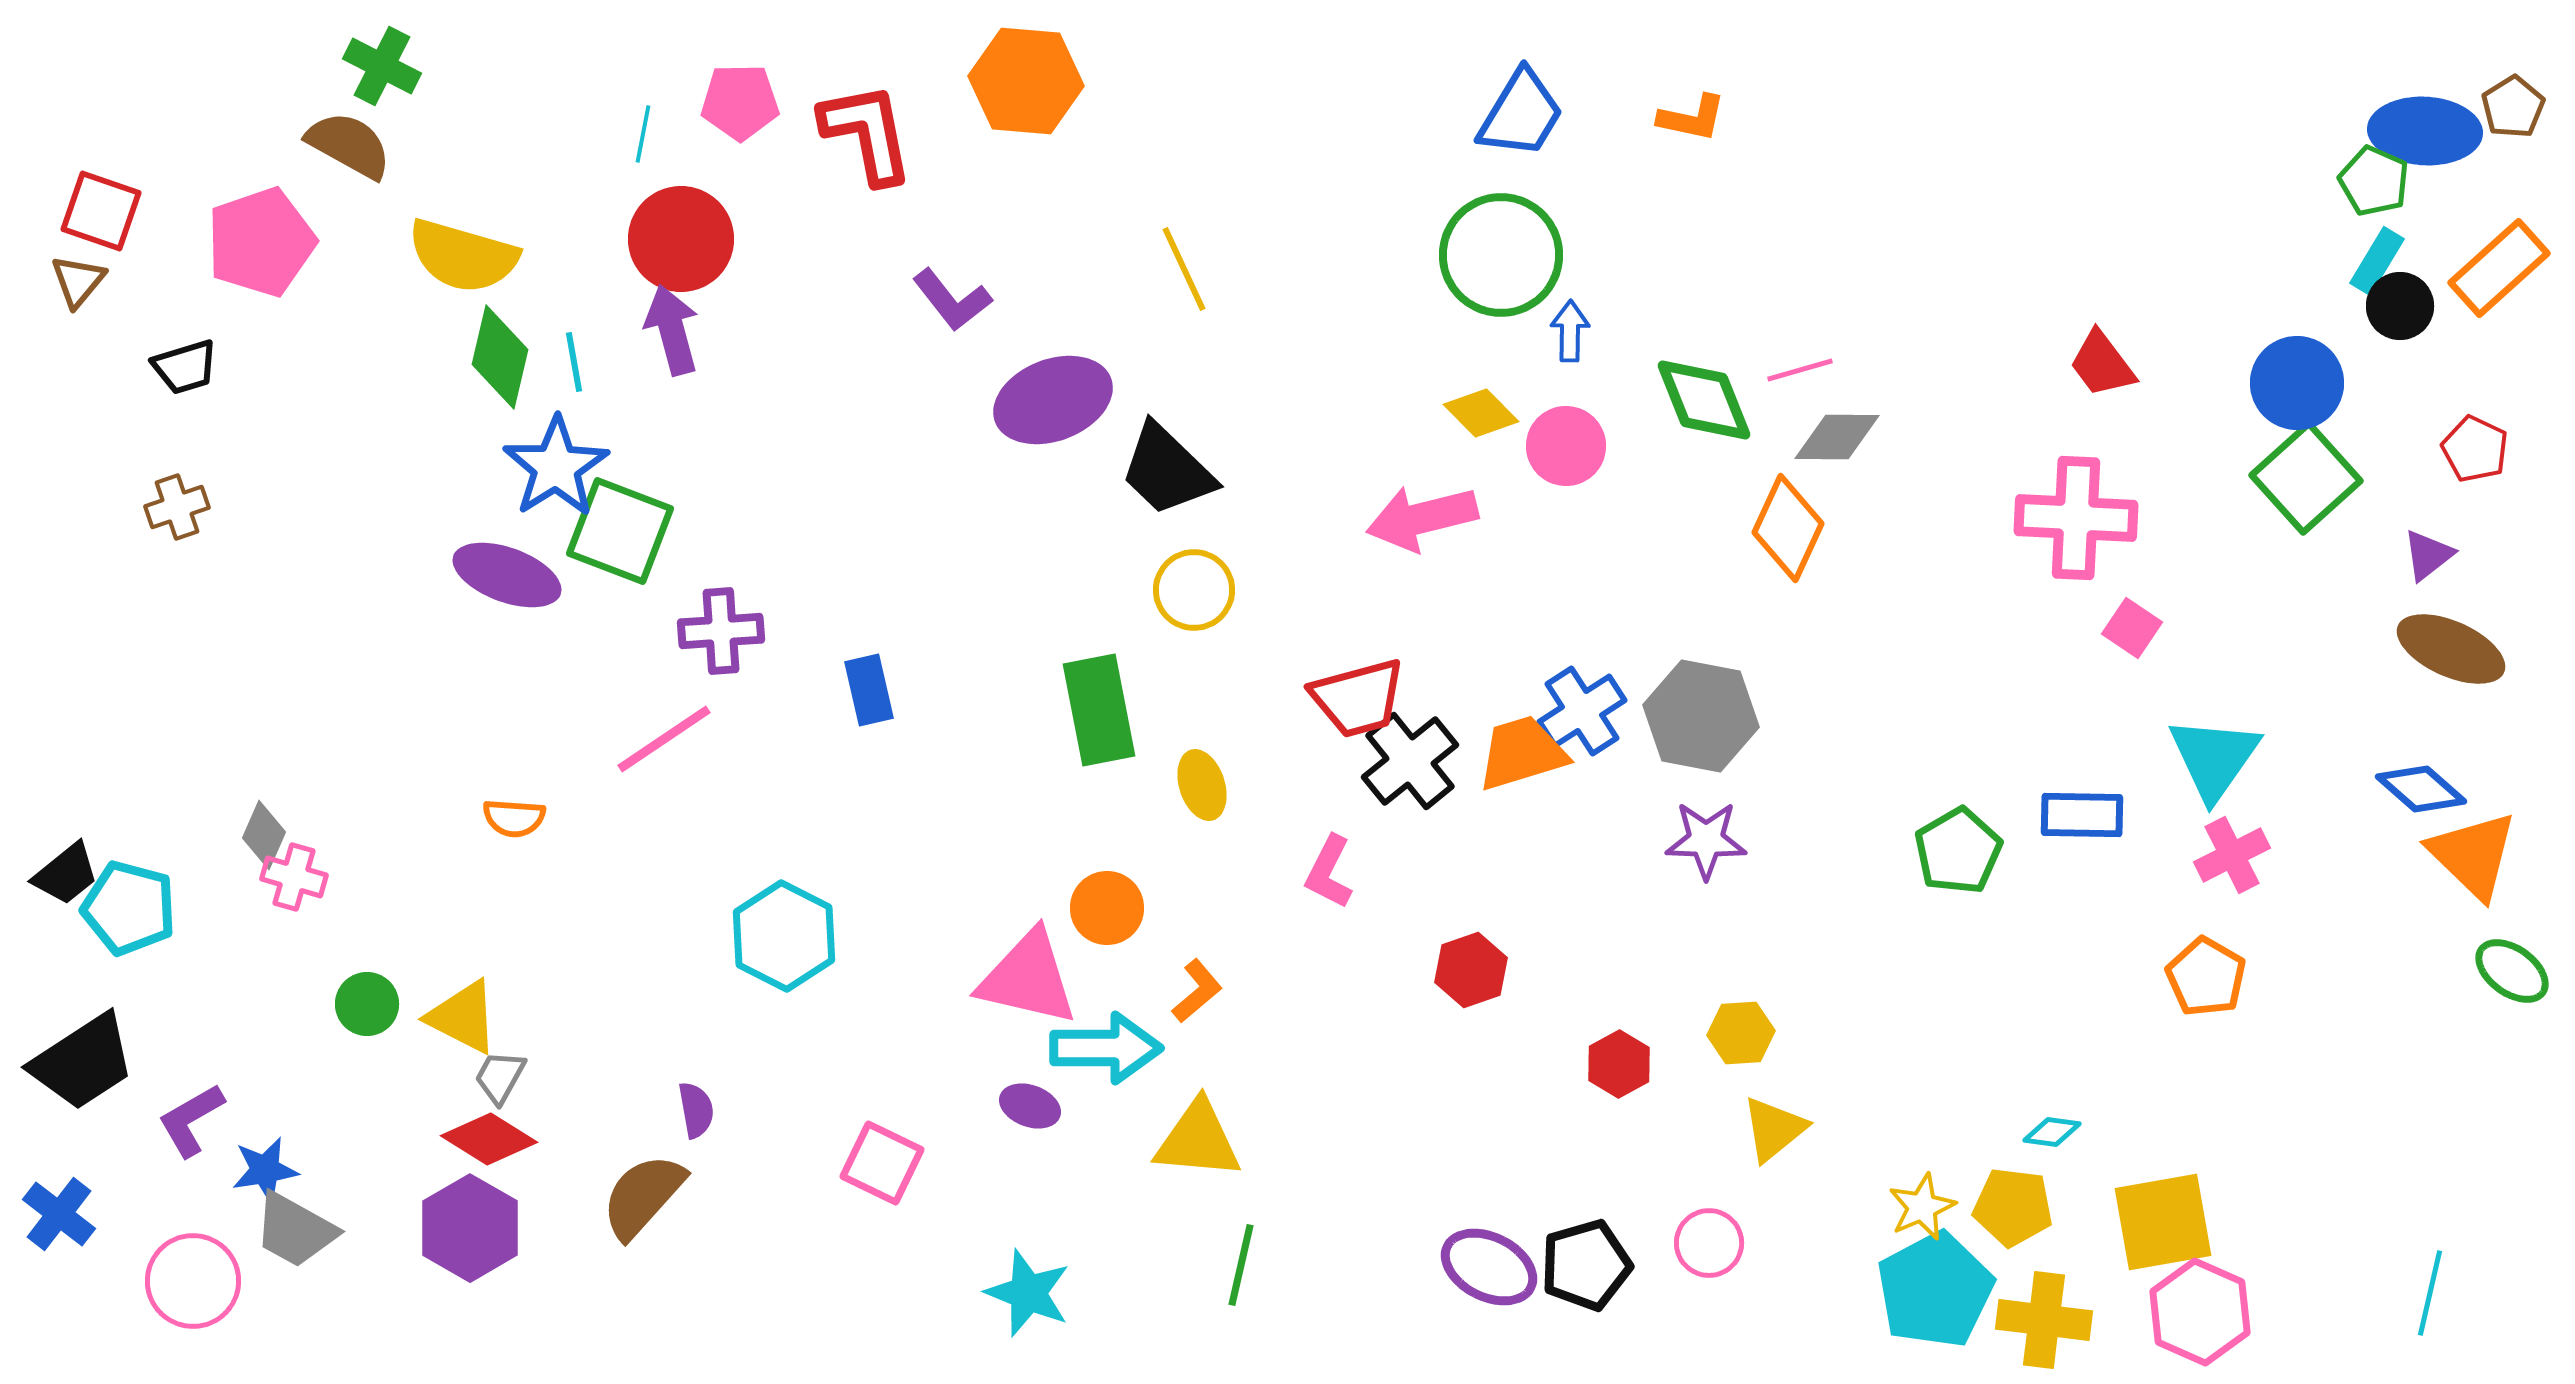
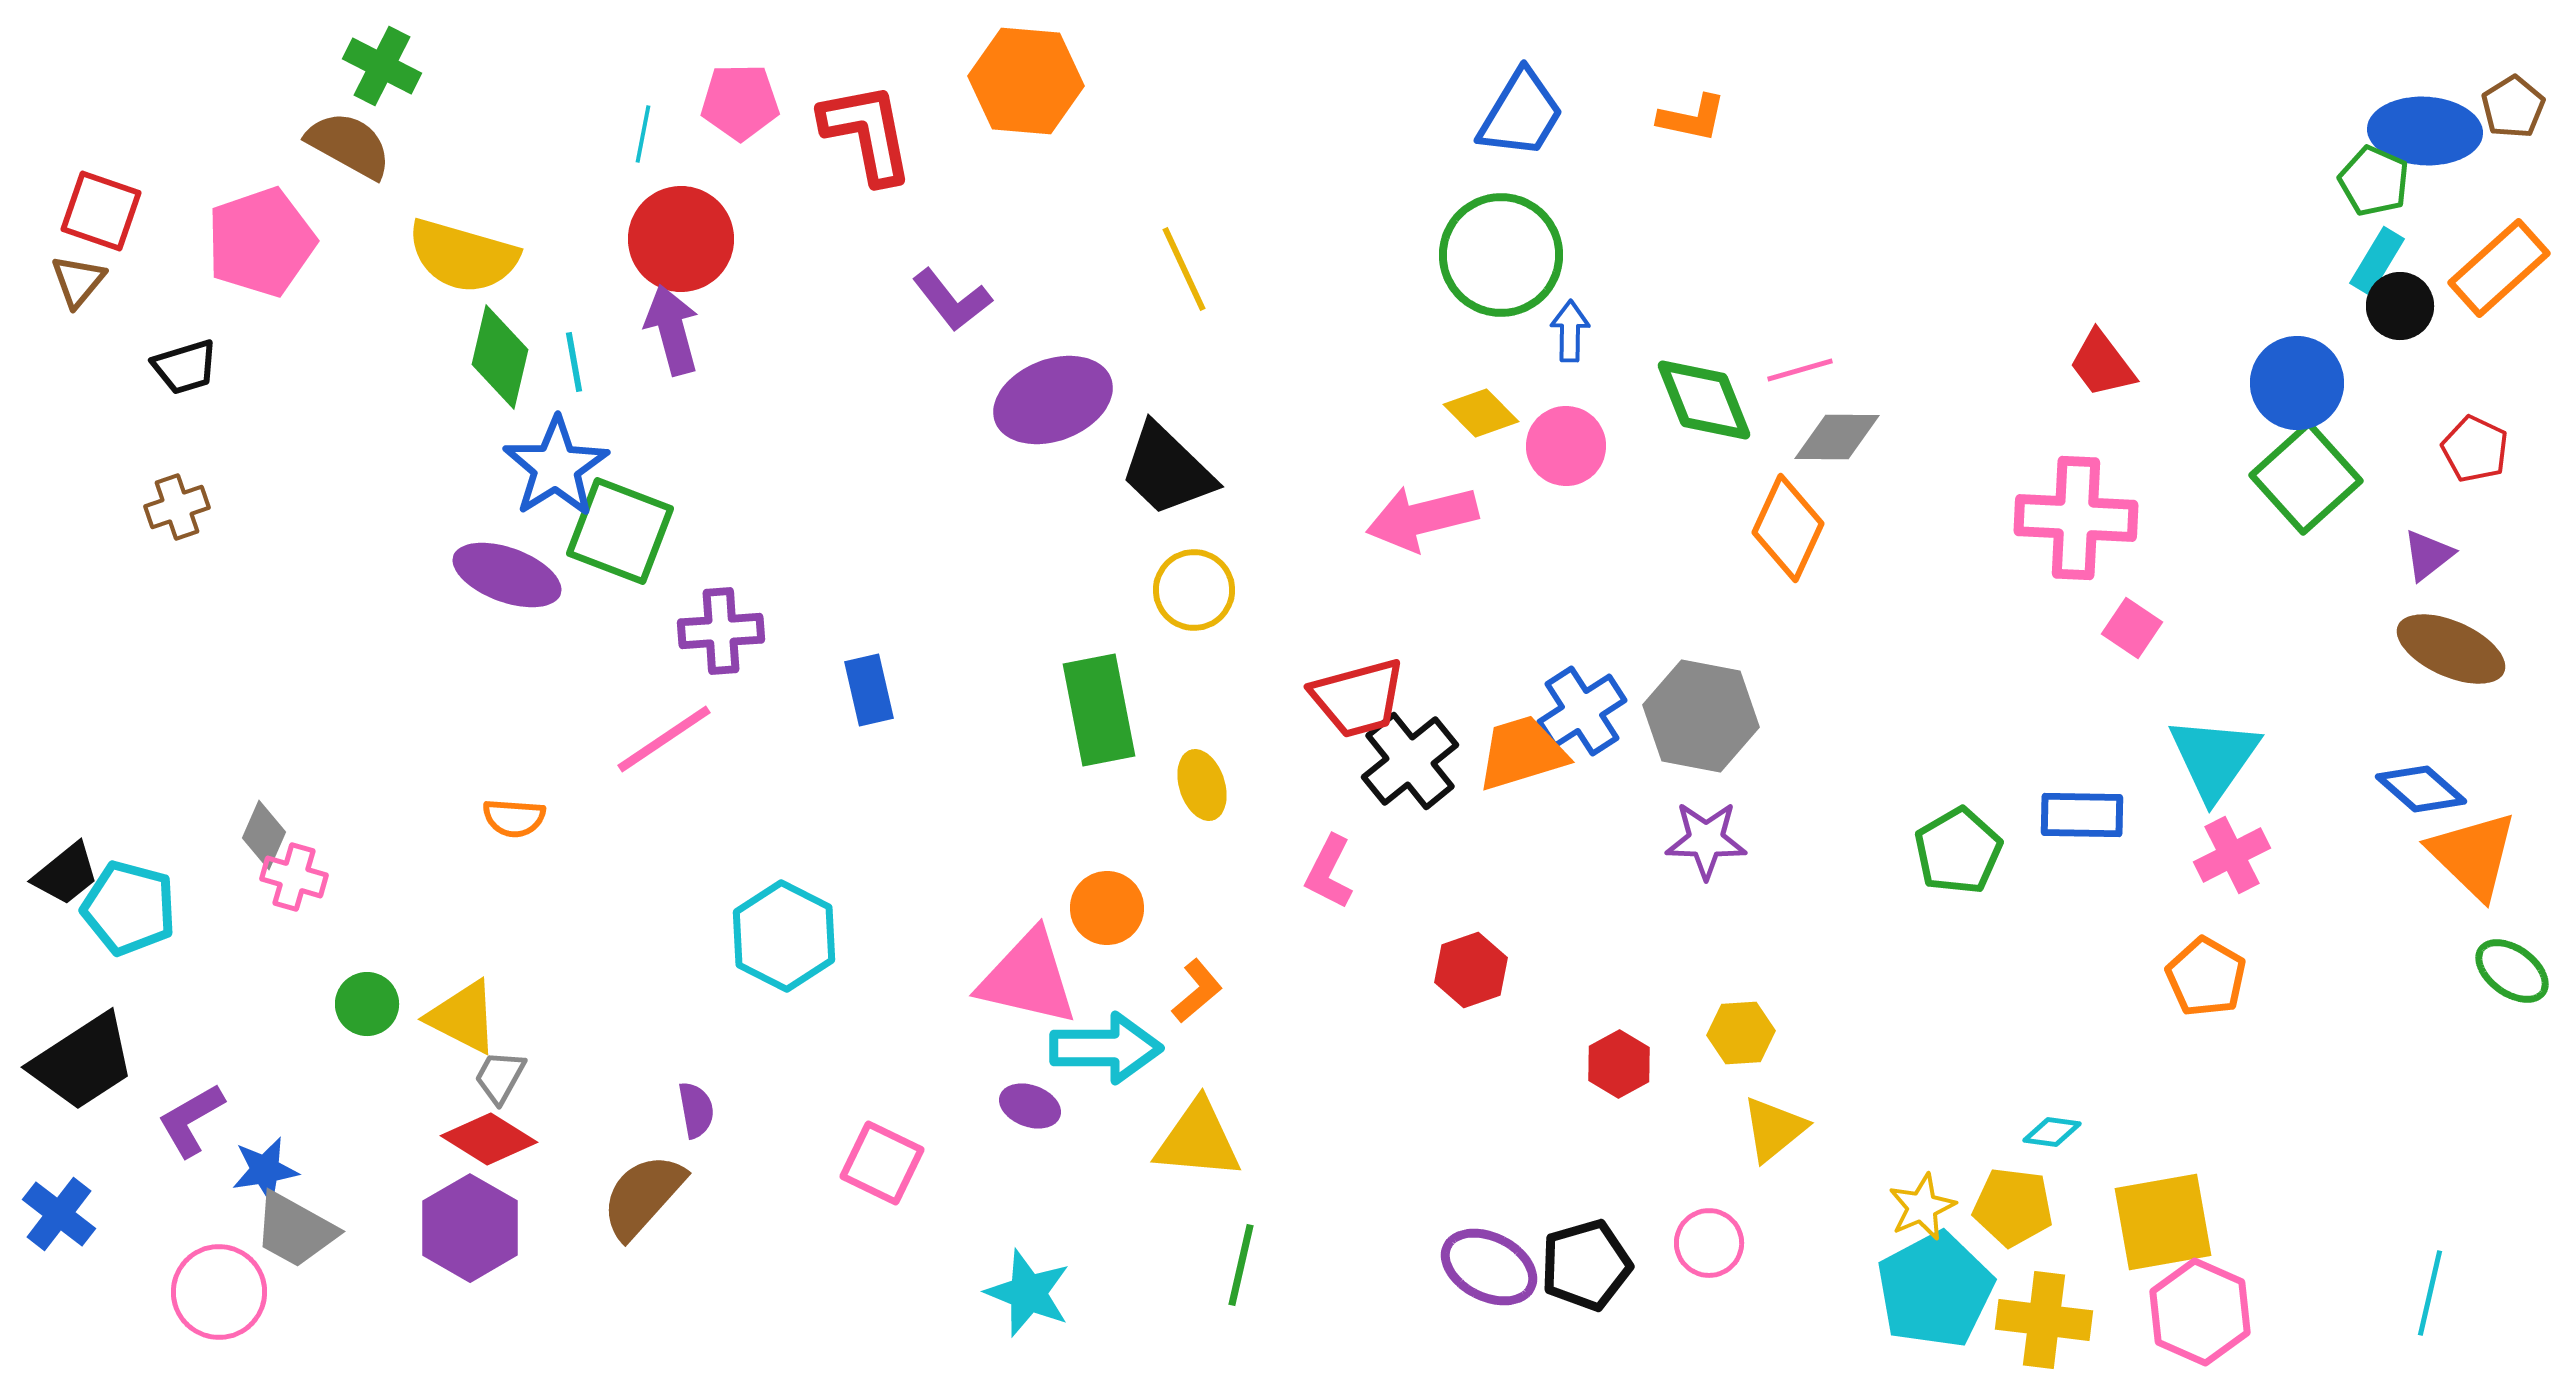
pink circle at (193, 1281): moved 26 px right, 11 px down
